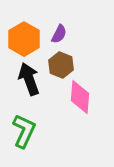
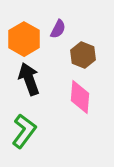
purple semicircle: moved 1 px left, 5 px up
brown hexagon: moved 22 px right, 10 px up
green L-shape: rotated 12 degrees clockwise
